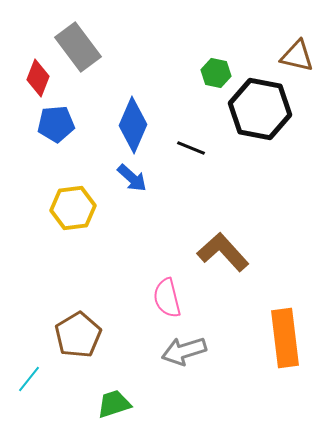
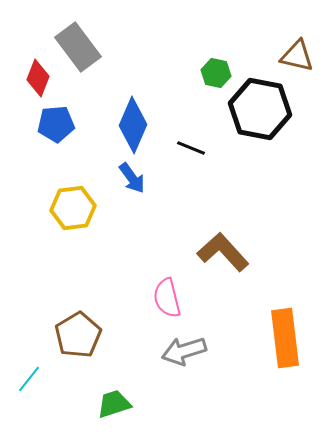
blue arrow: rotated 12 degrees clockwise
